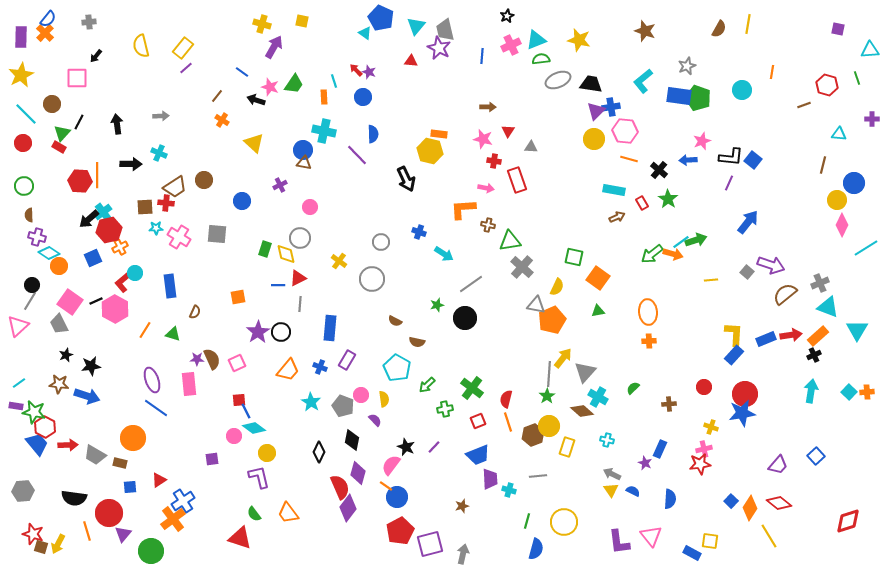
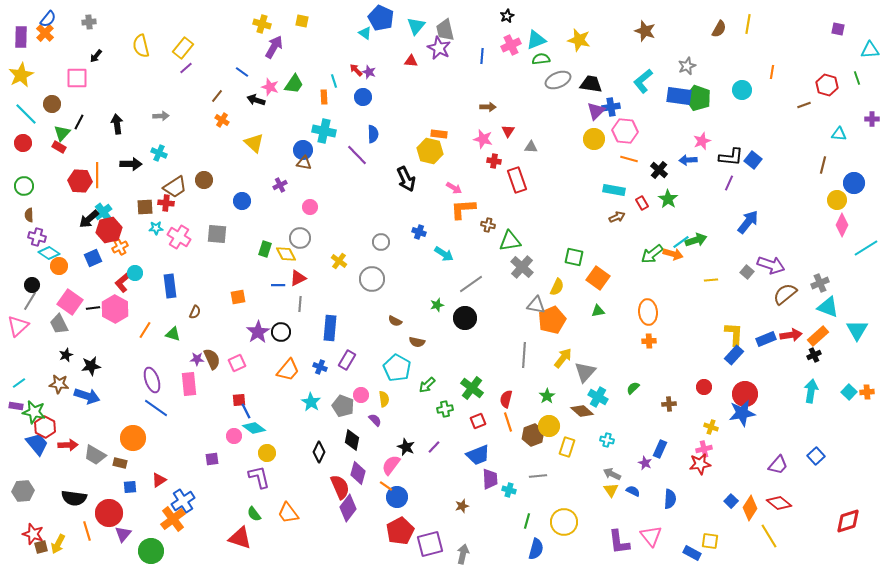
pink arrow at (486, 188): moved 32 px left; rotated 21 degrees clockwise
yellow diamond at (286, 254): rotated 15 degrees counterclockwise
black line at (96, 301): moved 3 px left, 7 px down; rotated 16 degrees clockwise
gray line at (549, 374): moved 25 px left, 19 px up
brown square at (41, 547): rotated 32 degrees counterclockwise
